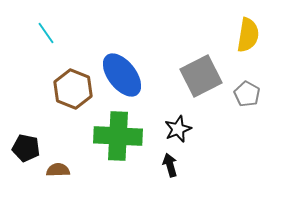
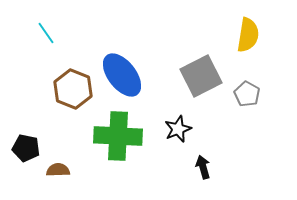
black arrow: moved 33 px right, 2 px down
